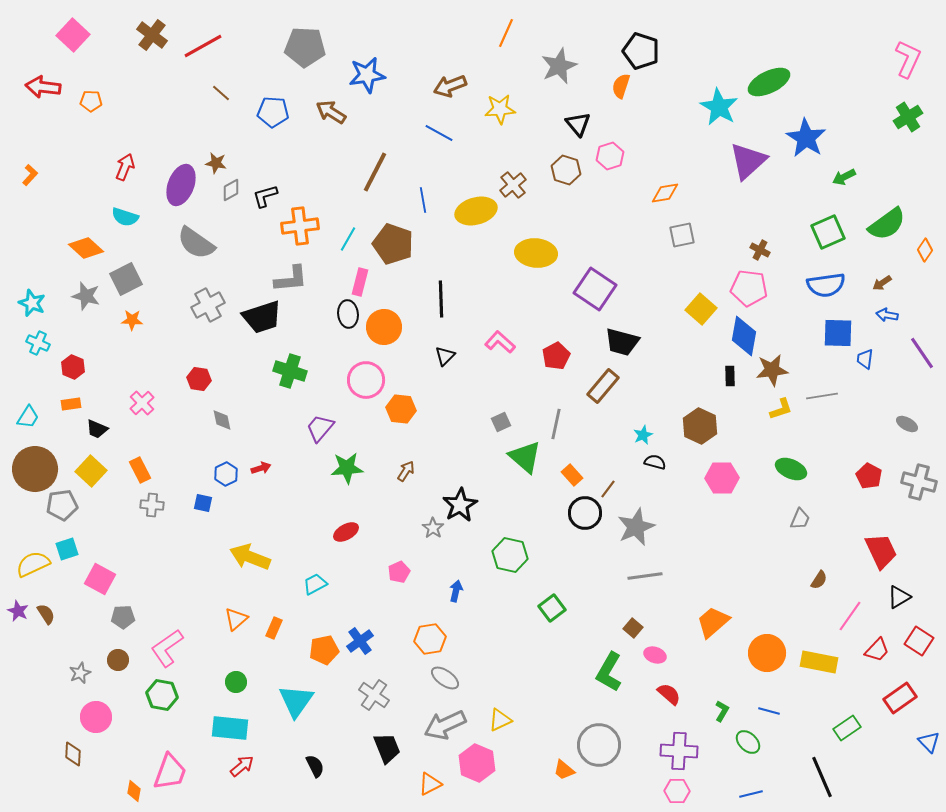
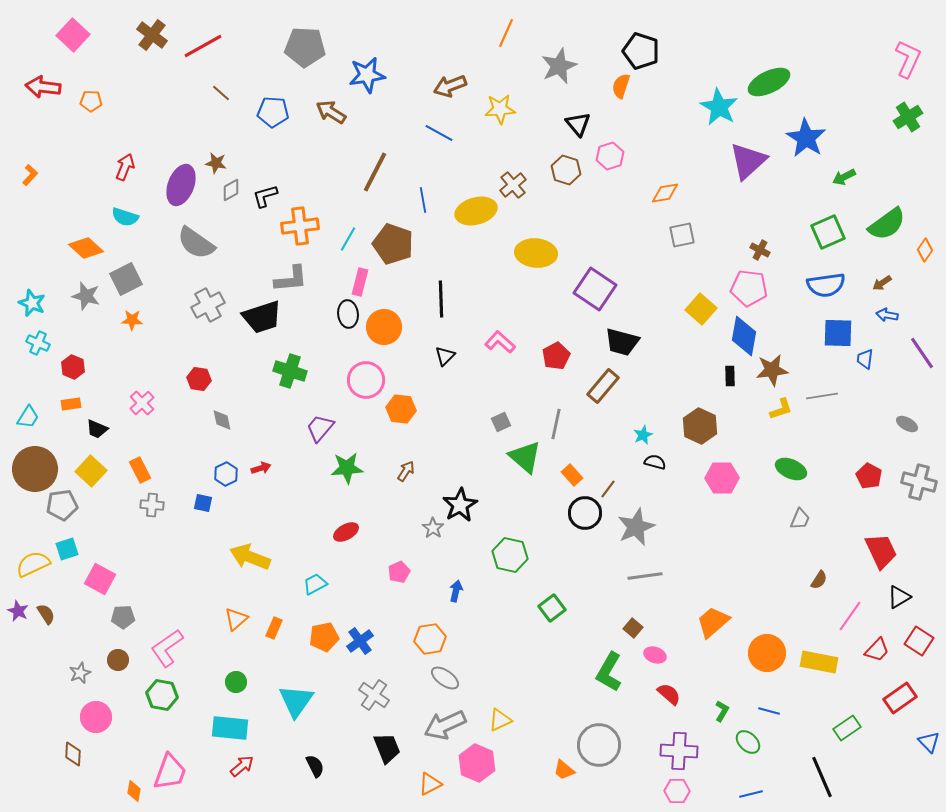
orange pentagon at (324, 650): moved 13 px up
